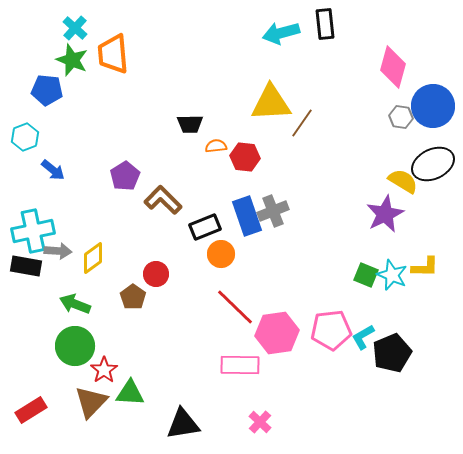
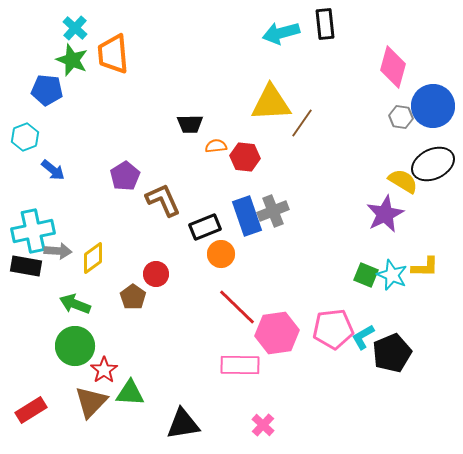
brown L-shape at (163, 200): rotated 21 degrees clockwise
red line at (235, 307): moved 2 px right
pink pentagon at (331, 330): moved 2 px right, 1 px up
pink cross at (260, 422): moved 3 px right, 3 px down
